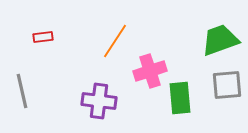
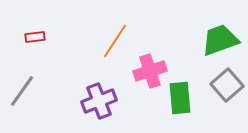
red rectangle: moved 8 px left
gray square: rotated 36 degrees counterclockwise
gray line: rotated 48 degrees clockwise
purple cross: rotated 28 degrees counterclockwise
